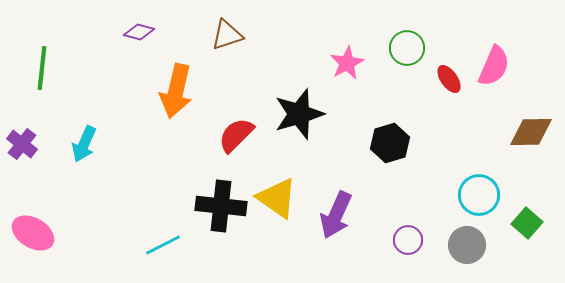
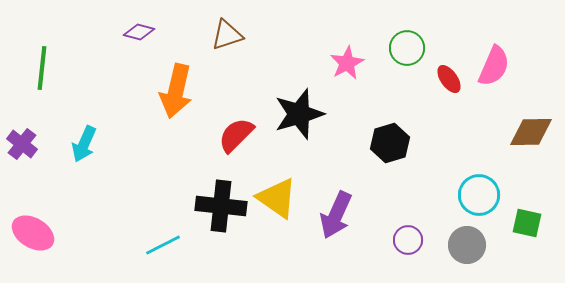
green square: rotated 28 degrees counterclockwise
